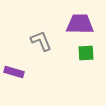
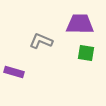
gray L-shape: rotated 45 degrees counterclockwise
green square: rotated 12 degrees clockwise
